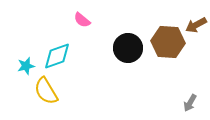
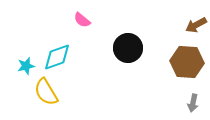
brown hexagon: moved 19 px right, 20 px down
cyan diamond: moved 1 px down
yellow semicircle: moved 1 px down
gray arrow: moved 3 px right; rotated 18 degrees counterclockwise
